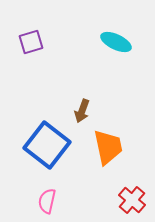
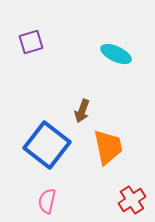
cyan ellipse: moved 12 px down
red cross: rotated 16 degrees clockwise
